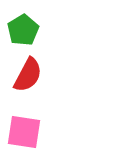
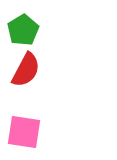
red semicircle: moved 2 px left, 5 px up
